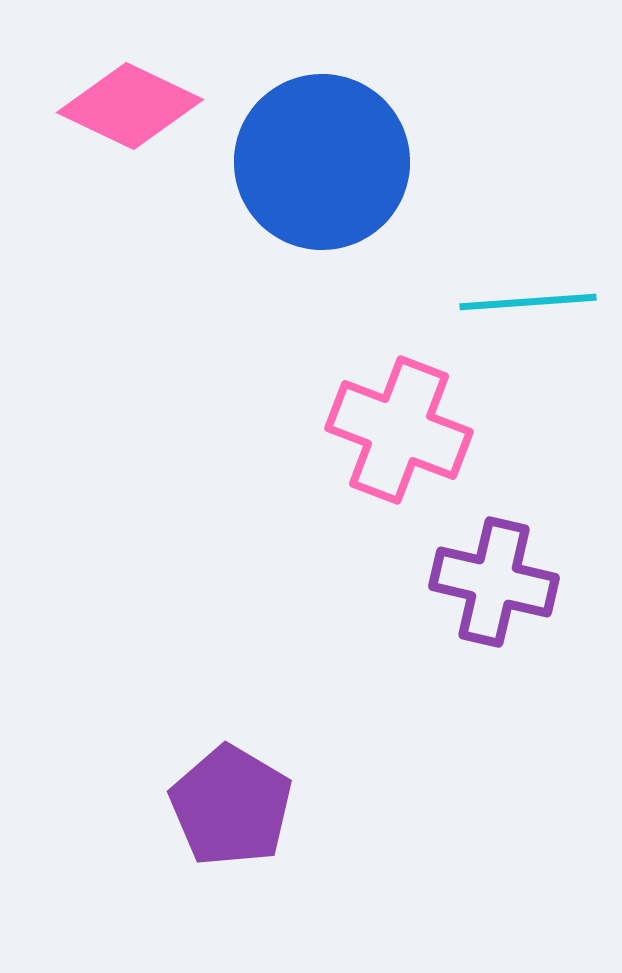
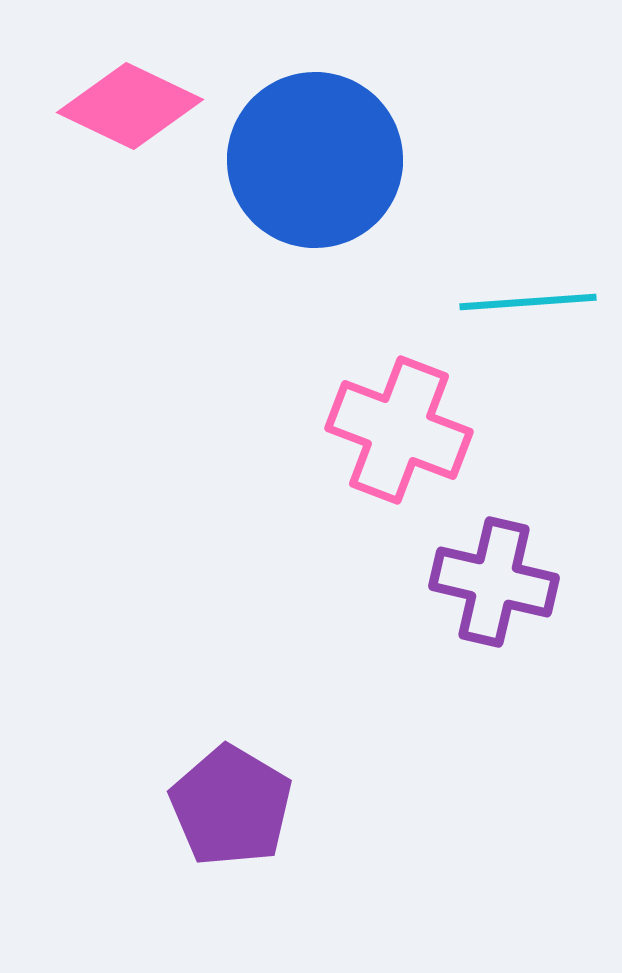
blue circle: moved 7 px left, 2 px up
